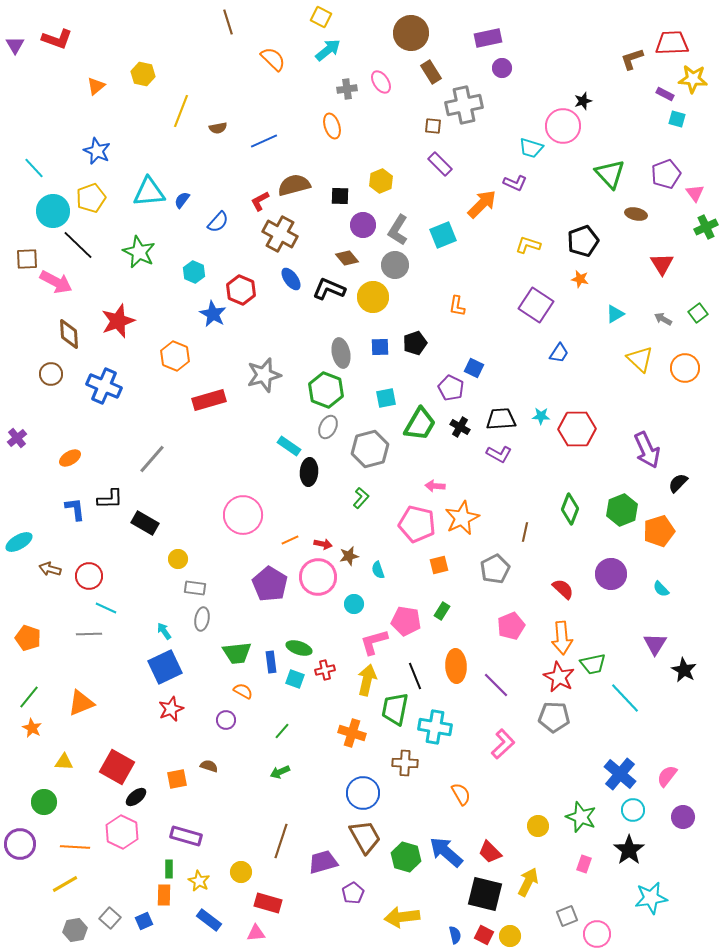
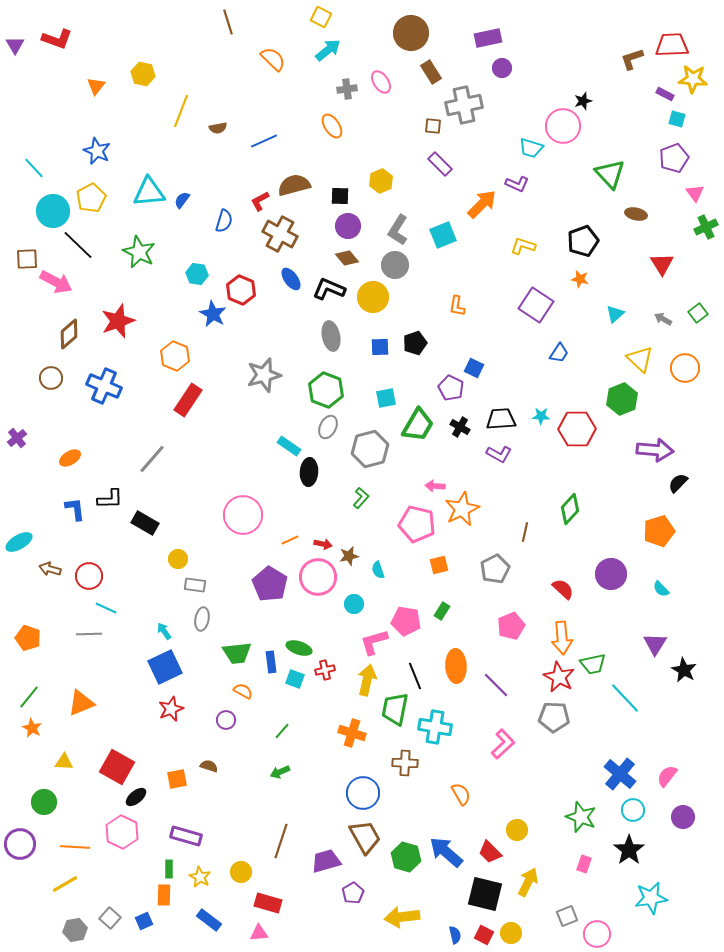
red trapezoid at (672, 43): moved 2 px down
orange triangle at (96, 86): rotated 12 degrees counterclockwise
orange ellipse at (332, 126): rotated 15 degrees counterclockwise
purple pentagon at (666, 174): moved 8 px right, 16 px up
purple L-shape at (515, 183): moved 2 px right, 1 px down
yellow pentagon at (91, 198): rotated 8 degrees counterclockwise
blue semicircle at (218, 222): moved 6 px right, 1 px up; rotated 25 degrees counterclockwise
purple circle at (363, 225): moved 15 px left, 1 px down
yellow L-shape at (528, 245): moved 5 px left, 1 px down
cyan hexagon at (194, 272): moved 3 px right, 2 px down; rotated 15 degrees counterclockwise
cyan triangle at (615, 314): rotated 12 degrees counterclockwise
brown diamond at (69, 334): rotated 52 degrees clockwise
gray ellipse at (341, 353): moved 10 px left, 17 px up
brown circle at (51, 374): moved 4 px down
red rectangle at (209, 400): moved 21 px left; rotated 40 degrees counterclockwise
green trapezoid at (420, 424): moved 2 px left, 1 px down
purple arrow at (647, 450): moved 8 px right; rotated 60 degrees counterclockwise
green diamond at (570, 509): rotated 20 degrees clockwise
green hexagon at (622, 510): moved 111 px up
orange star at (462, 518): moved 9 px up
gray rectangle at (195, 588): moved 3 px up
yellow circle at (538, 826): moved 21 px left, 4 px down
purple trapezoid at (323, 862): moved 3 px right, 1 px up
yellow star at (199, 881): moved 1 px right, 4 px up
pink triangle at (256, 933): moved 3 px right
yellow circle at (510, 936): moved 1 px right, 3 px up
